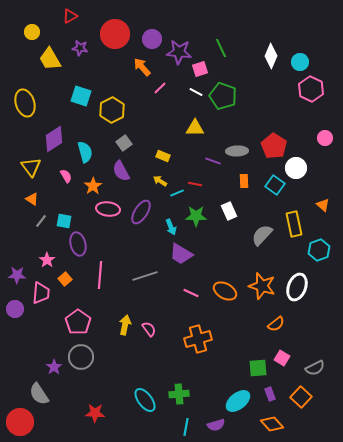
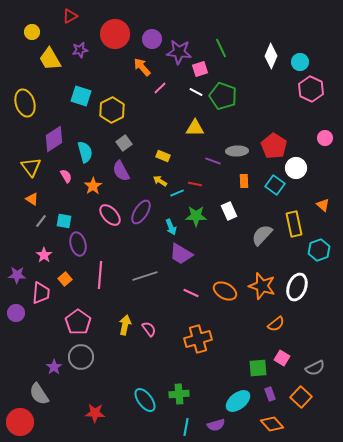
purple star at (80, 48): moved 2 px down; rotated 21 degrees counterclockwise
pink ellipse at (108, 209): moved 2 px right, 6 px down; rotated 40 degrees clockwise
pink star at (47, 260): moved 3 px left, 5 px up
purple circle at (15, 309): moved 1 px right, 4 px down
